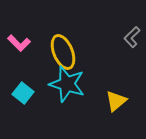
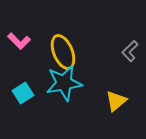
gray L-shape: moved 2 px left, 14 px down
pink L-shape: moved 2 px up
cyan star: moved 3 px left, 1 px up; rotated 27 degrees counterclockwise
cyan square: rotated 20 degrees clockwise
